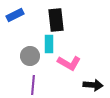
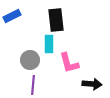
blue rectangle: moved 3 px left, 1 px down
gray circle: moved 4 px down
pink L-shape: rotated 45 degrees clockwise
black arrow: moved 1 px left, 1 px up
